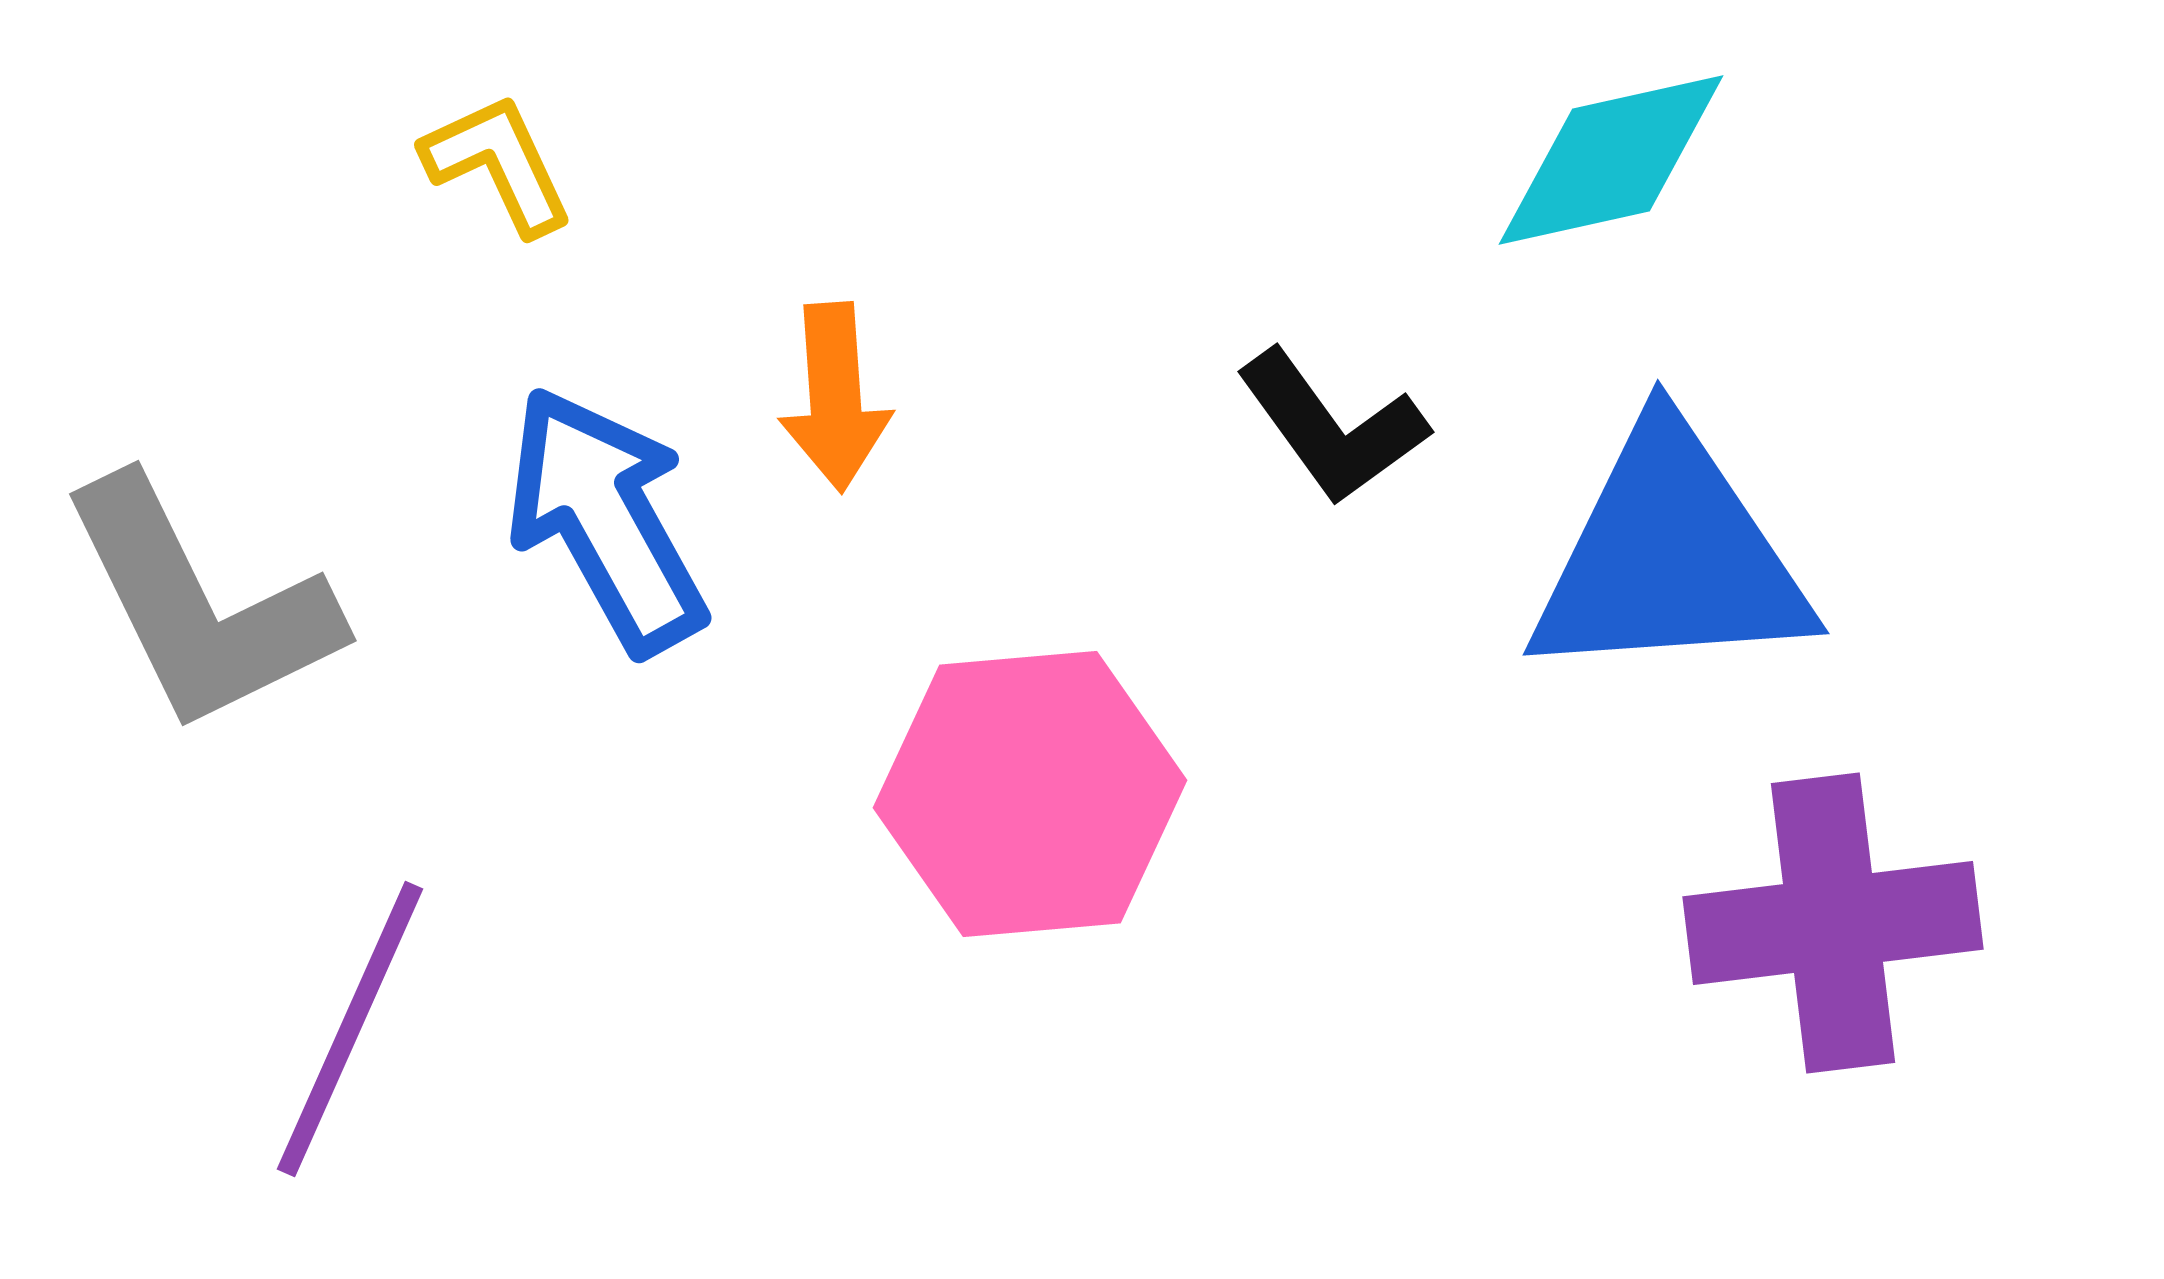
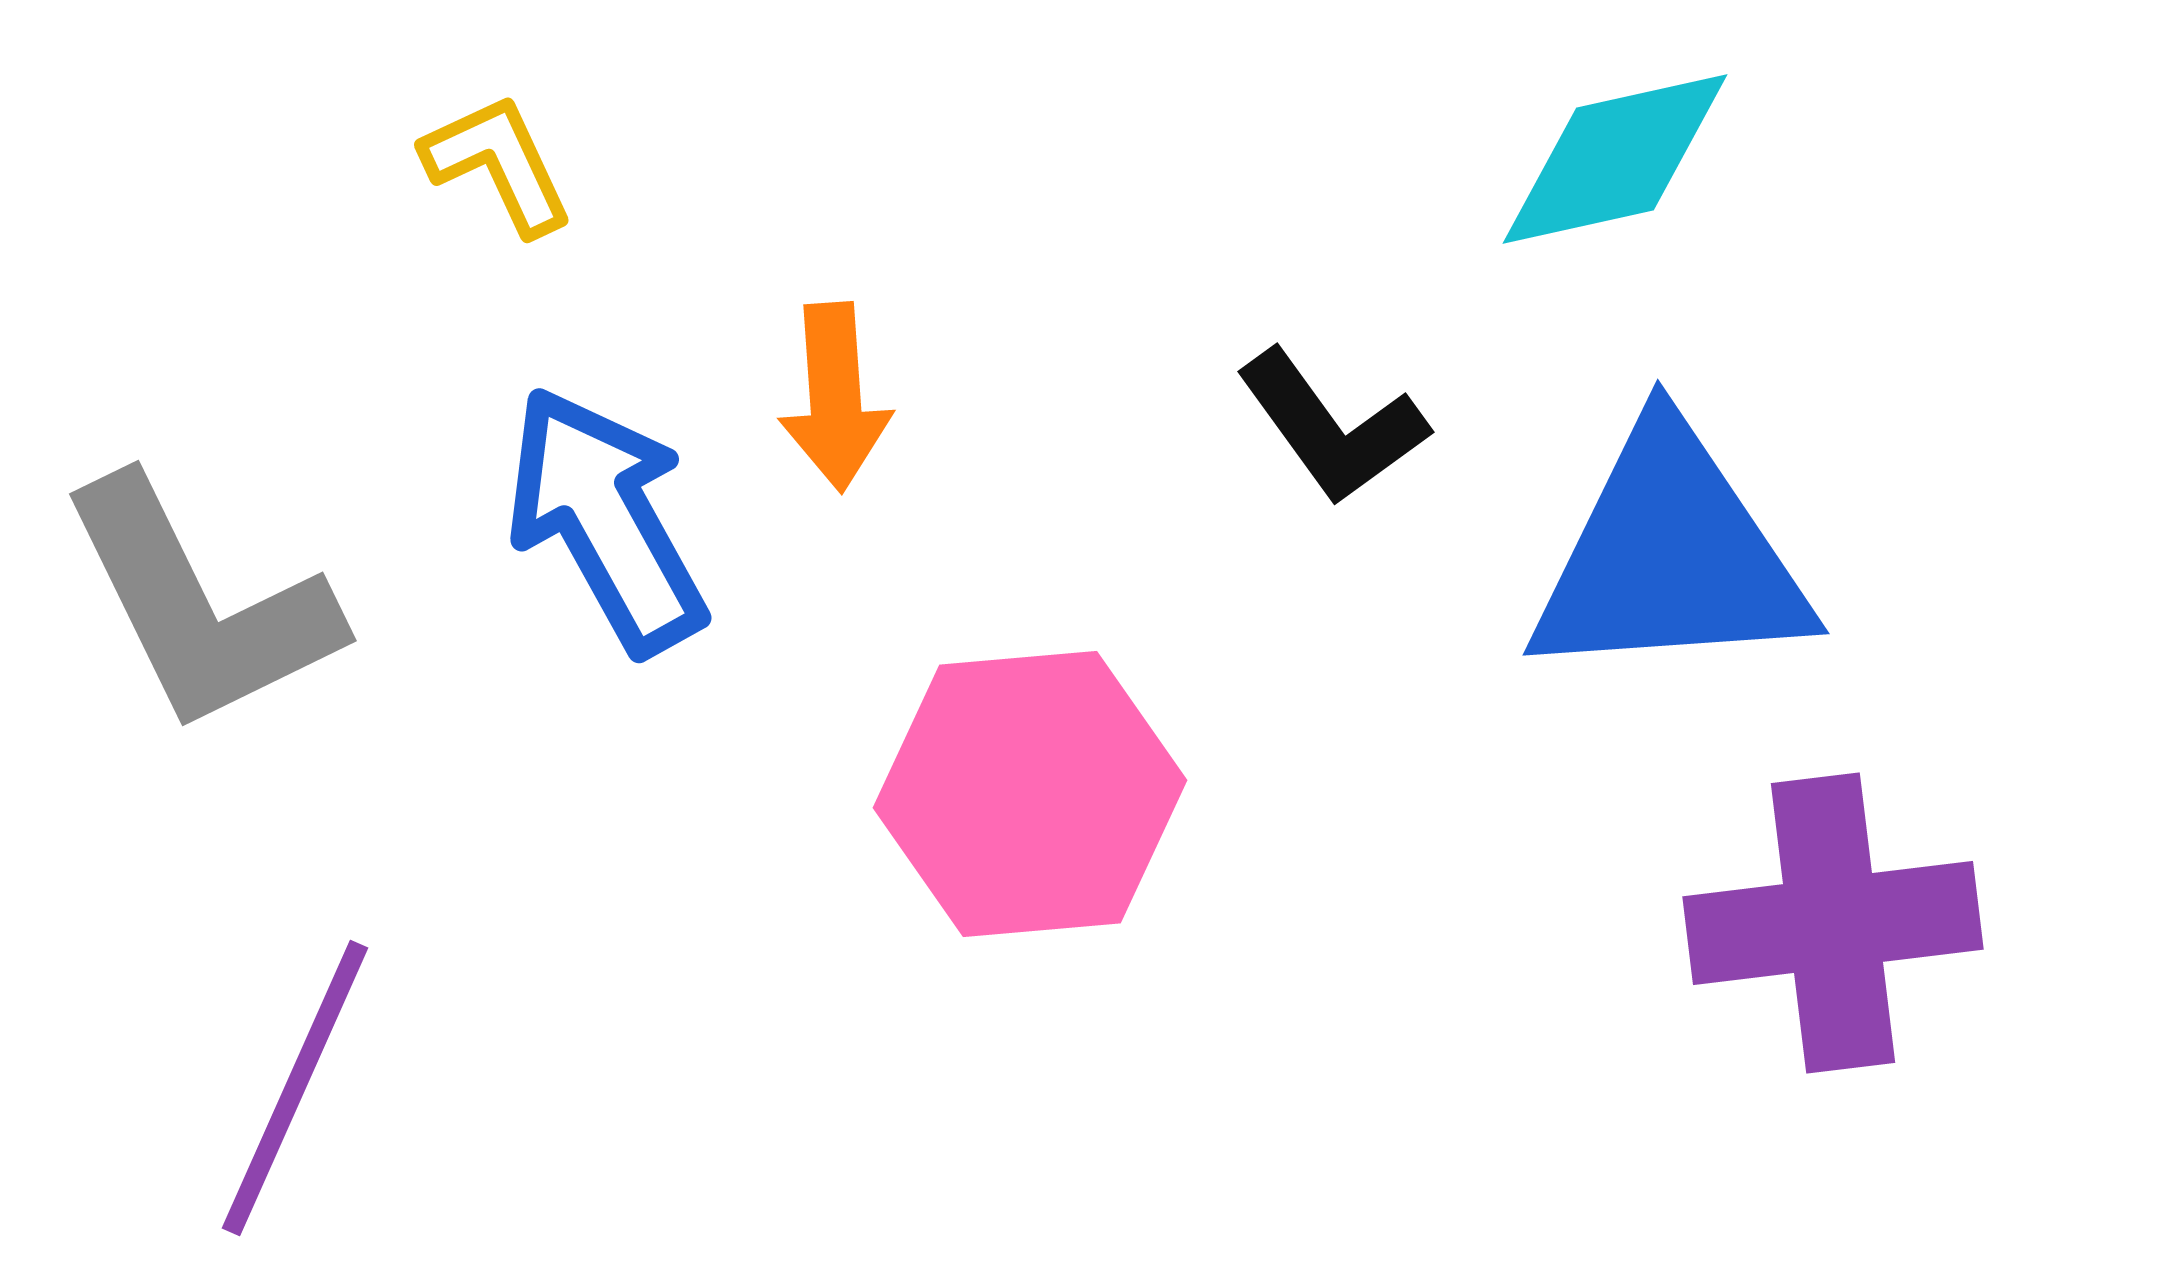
cyan diamond: moved 4 px right, 1 px up
purple line: moved 55 px left, 59 px down
